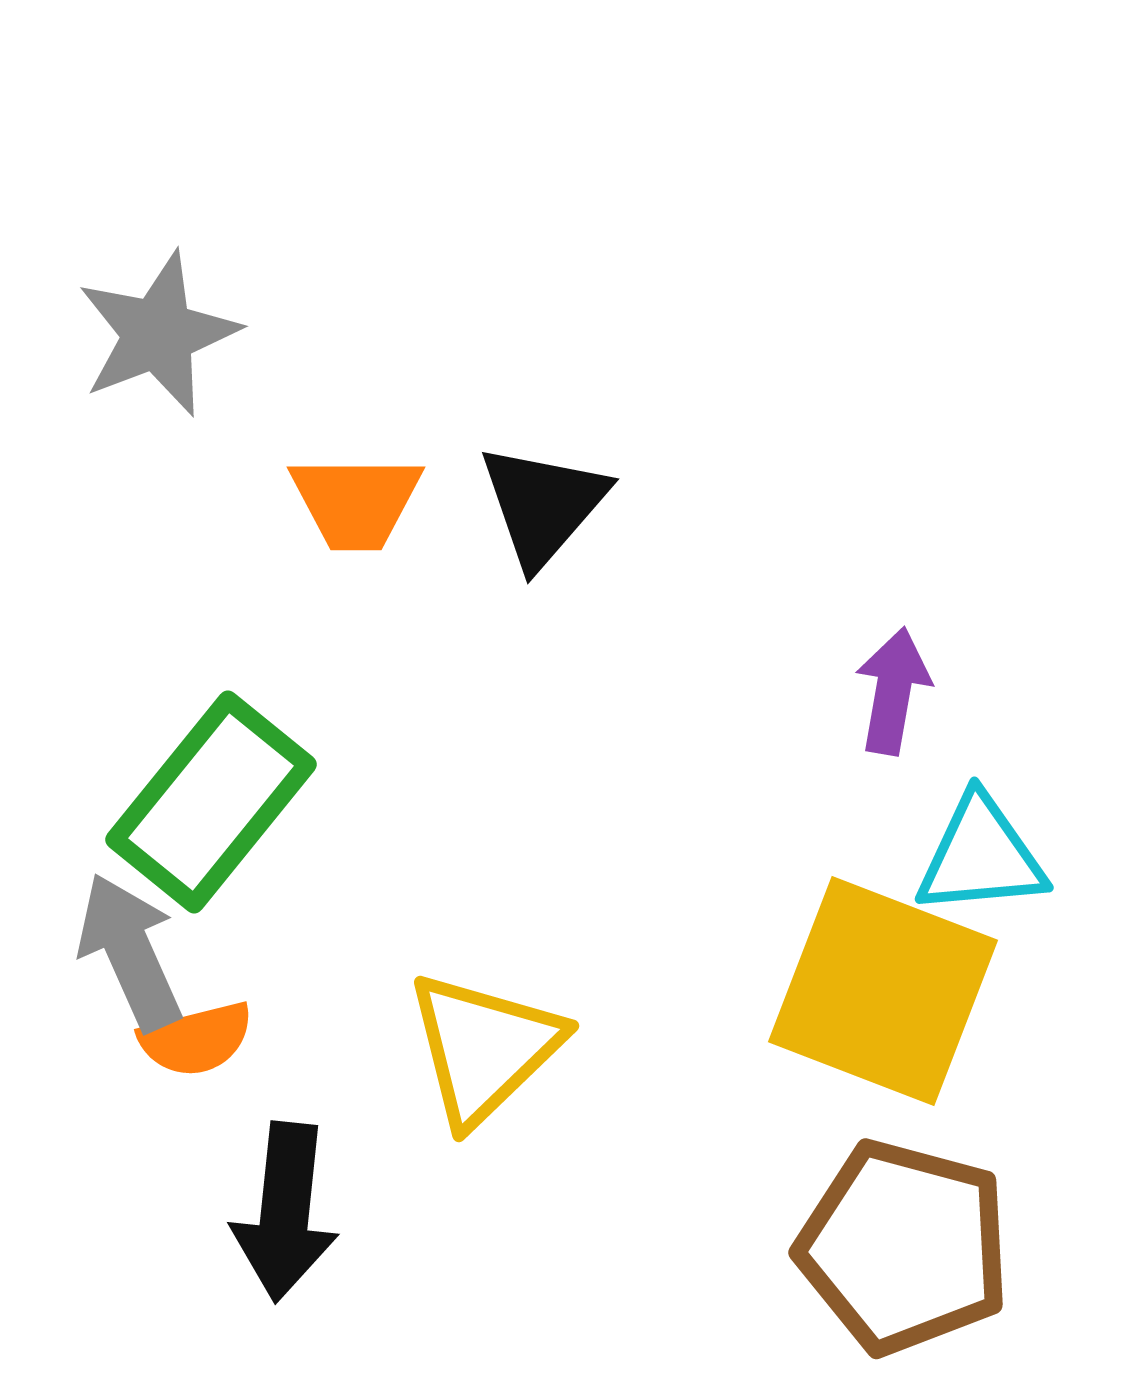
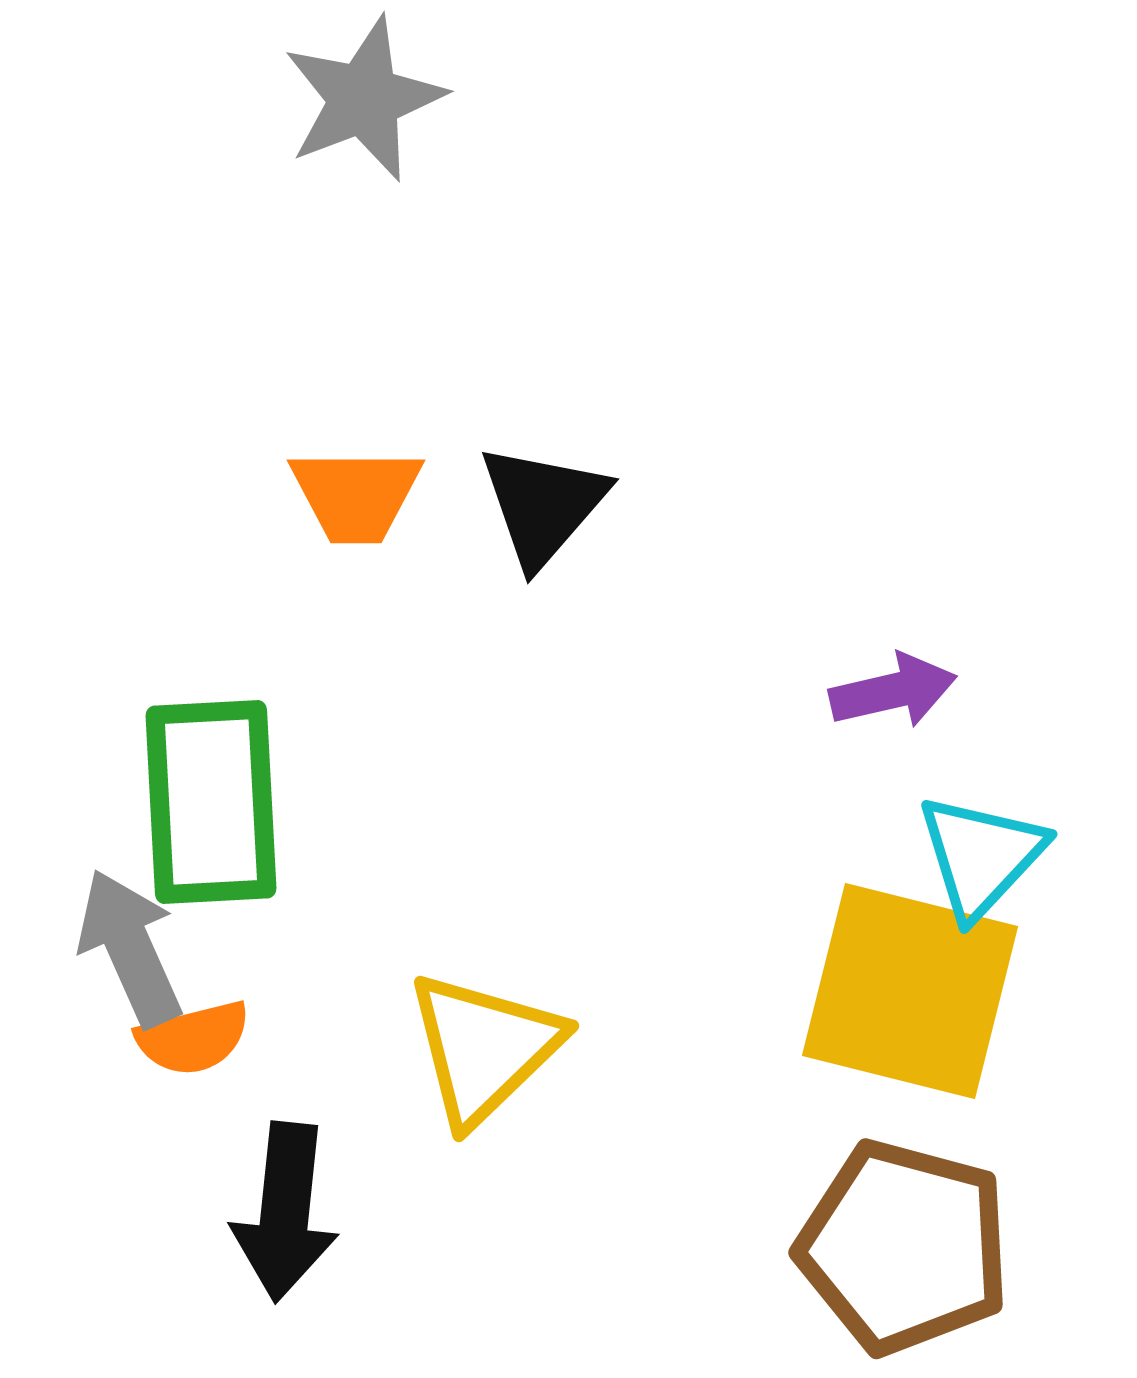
gray star: moved 206 px right, 235 px up
orange trapezoid: moved 7 px up
purple arrow: rotated 67 degrees clockwise
green rectangle: rotated 42 degrees counterclockwise
cyan triangle: rotated 42 degrees counterclockwise
gray arrow: moved 4 px up
yellow square: moved 27 px right; rotated 7 degrees counterclockwise
orange semicircle: moved 3 px left, 1 px up
